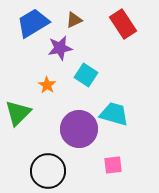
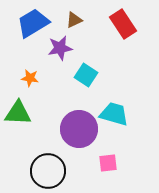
orange star: moved 17 px left, 7 px up; rotated 24 degrees counterclockwise
green triangle: rotated 48 degrees clockwise
pink square: moved 5 px left, 2 px up
